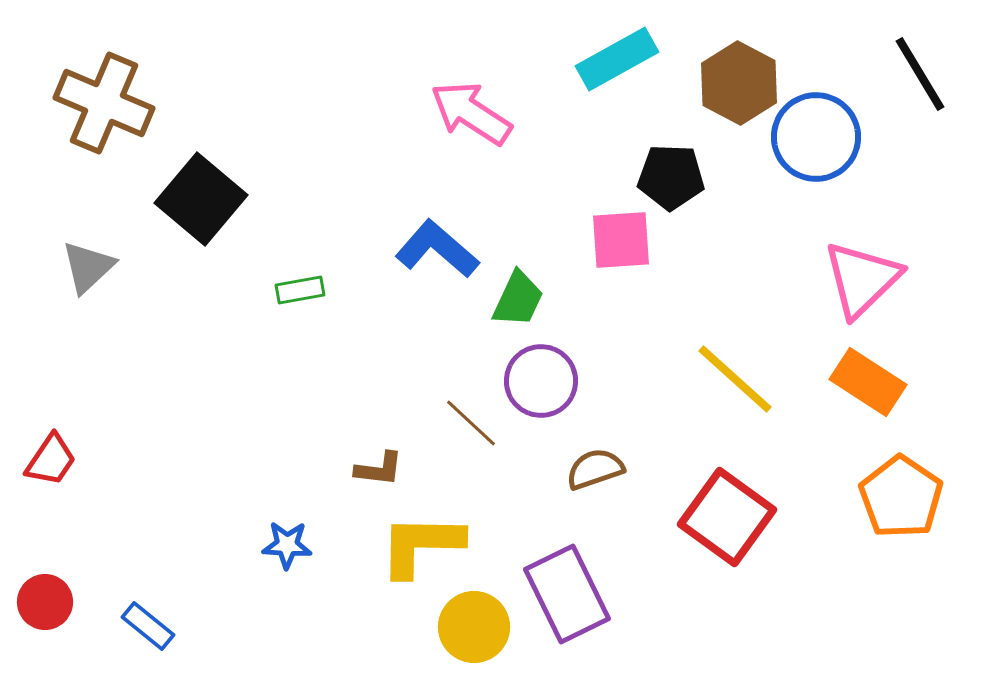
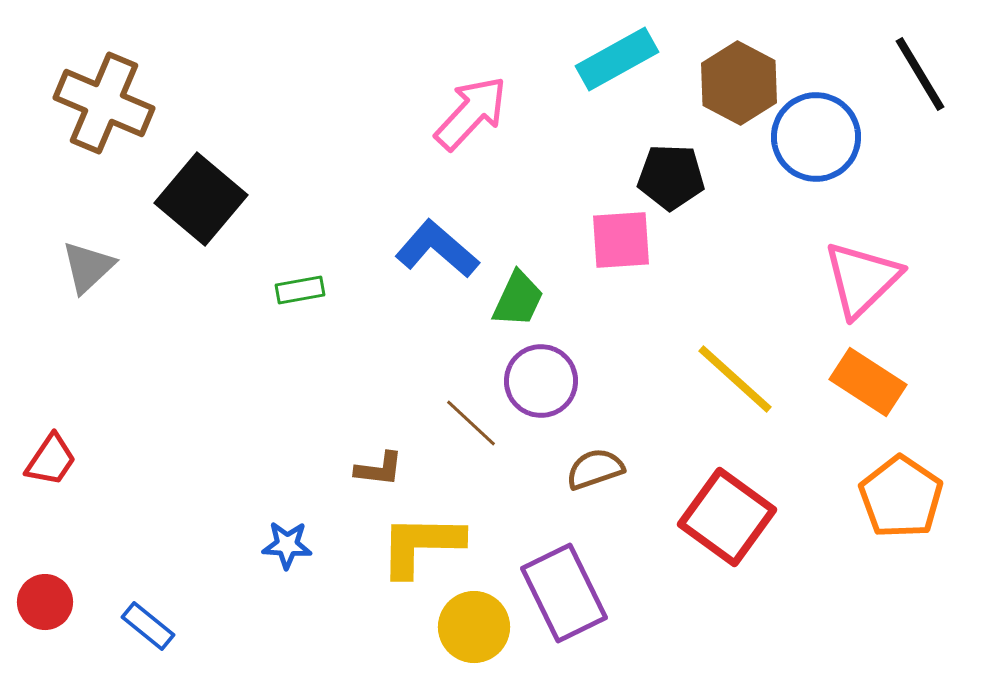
pink arrow: rotated 100 degrees clockwise
purple rectangle: moved 3 px left, 1 px up
